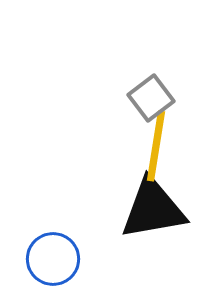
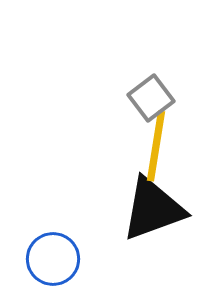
black triangle: rotated 10 degrees counterclockwise
